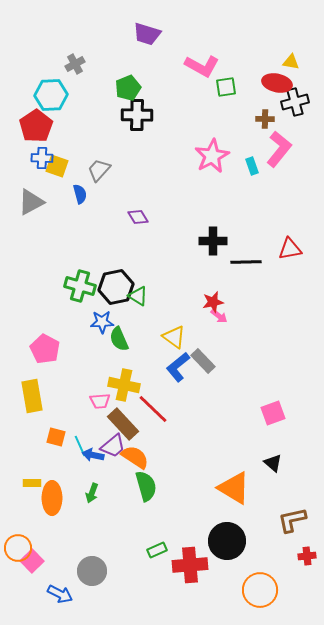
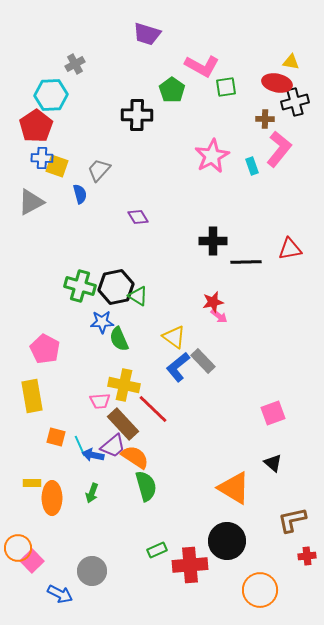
green pentagon at (128, 88): moved 44 px right, 2 px down; rotated 15 degrees counterclockwise
